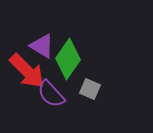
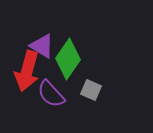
red arrow: rotated 60 degrees clockwise
gray square: moved 1 px right, 1 px down
